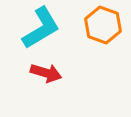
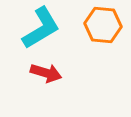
orange hexagon: rotated 15 degrees counterclockwise
